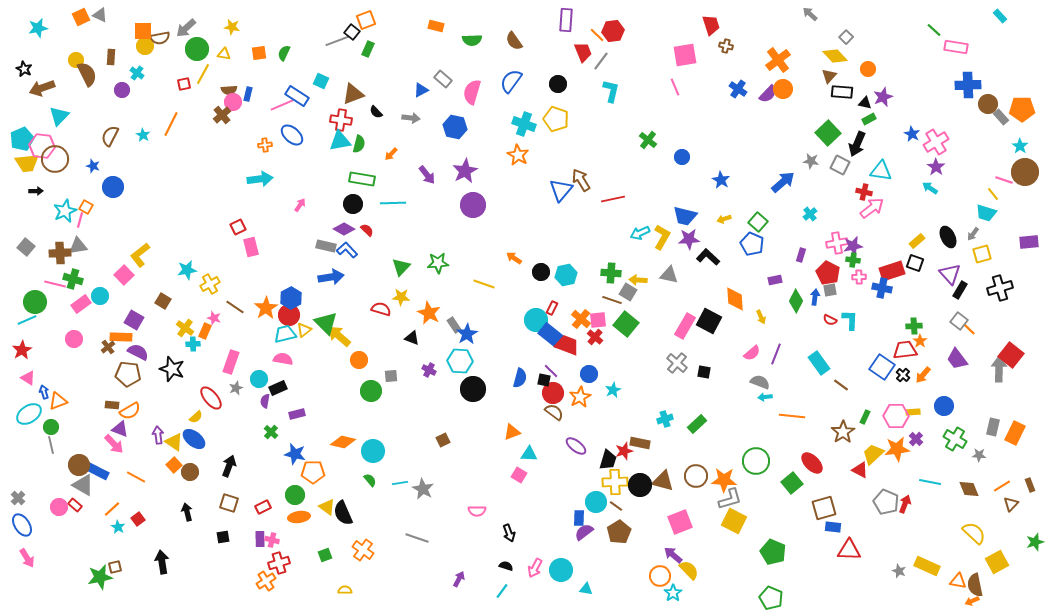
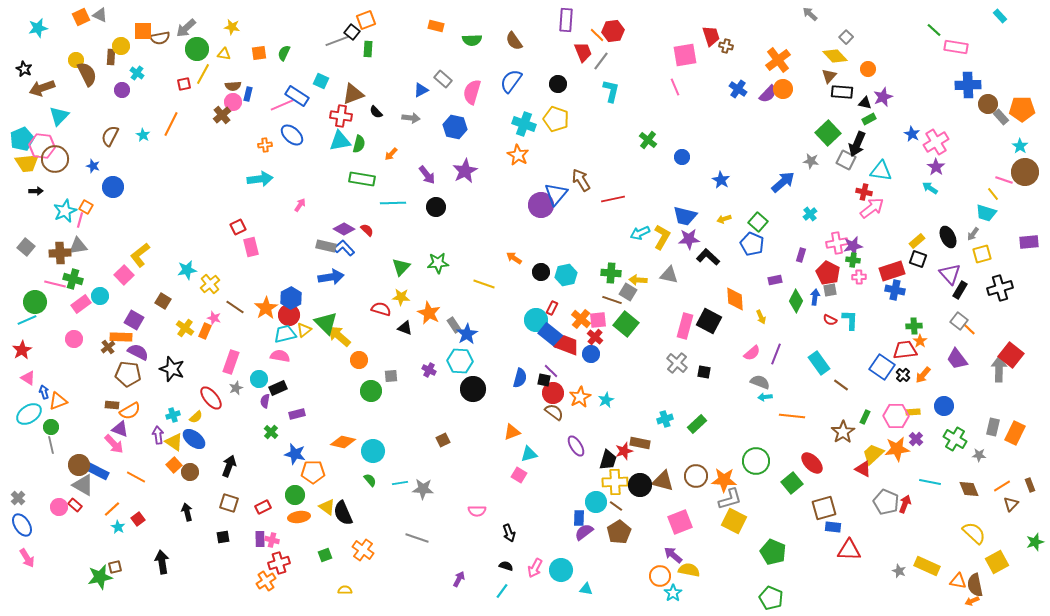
red trapezoid at (711, 25): moved 11 px down
yellow circle at (145, 46): moved 24 px left
green rectangle at (368, 49): rotated 21 degrees counterclockwise
brown semicircle at (229, 90): moved 4 px right, 4 px up
red cross at (341, 120): moved 4 px up
gray square at (840, 165): moved 6 px right, 5 px up
blue triangle at (561, 190): moved 5 px left, 4 px down
black circle at (353, 204): moved 83 px right, 3 px down
purple circle at (473, 205): moved 68 px right
blue L-shape at (347, 250): moved 3 px left, 2 px up
black square at (915, 263): moved 3 px right, 4 px up
yellow cross at (210, 284): rotated 12 degrees counterclockwise
blue cross at (882, 288): moved 13 px right, 2 px down
pink rectangle at (685, 326): rotated 15 degrees counterclockwise
black triangle at (412, 338): moved 7 px left, 10 px up
cyan cross at (193, 344): moved 20 px left, 71 px down; rotated 16 degrees counterclockwise
pink semicircle at (283, 359): moved 3 px left, 3 px up
blue circle at (589, 374): moved 2 px right, 20 px up
cyan star at (613, 390): moved 7 px left, 10 px down
purple ellipse at (576, 446): rotated 20 degrees clockwise
cyan triangle at (529, 454): rotated 18 degrees counterclockwise
red triangle at (860, 470): moved 3 px right, 1 px up
gray star at (423, 489): rotated 25 degrees counterclockwise
yellow semicircle at (689, 570): rotated 35 degrees counterclockwise
